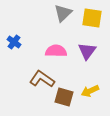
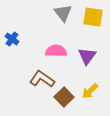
gray triangle: rotated 24 degrees counterclockwise
yellow square: moved 1 px right, 1 px up
blue cross: moved 2 px left, 3 px up
purple triangle: moved 5 px down
yellow arrow: rotated 18 degrees counterclockwise
brown square: rotated 30 degrees clockwise
